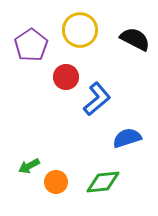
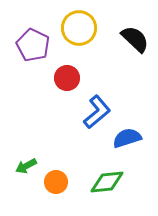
yellow circle: moved 1 px left, 2 px up
black semicircle: rotated 16 degrees clockwise
purple pentagon: moved 2 px right; rotated 12 degrees counterclockwise
red circle: moved 1 px right, 1 px down
blue L-shape: moved 13 px down
green arrow: moved 3 px left
green diamond: moved 4 px right
